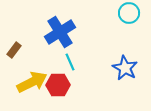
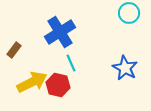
cyan line: moved 1 px right, 1 px down
red hexagon: rotated 15 degrees clockwise
